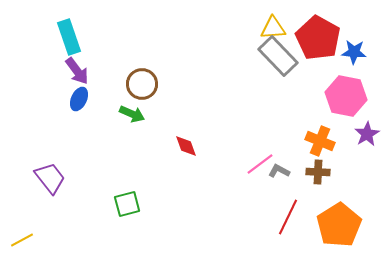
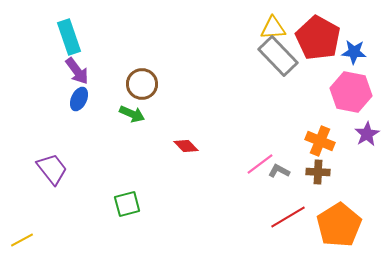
pink hexagon: moved 5 px right, 4 px up
red diamond: rotated 25 degrees counterclockwise
purple trapezoid: moved 2 px right, 9 px up
red line: rotated 33 degrees clockwise
